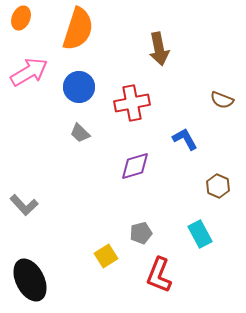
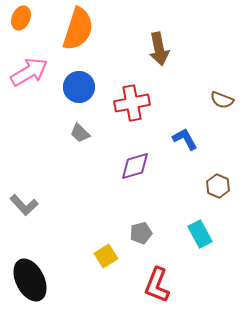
red L-shape: moved 2 px left, 10 px down
